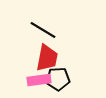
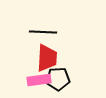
black line: moved 2 px down; rotated 28 degrees counterclockwise
red trapezoid: rotated 8 degrees counterclockwise
